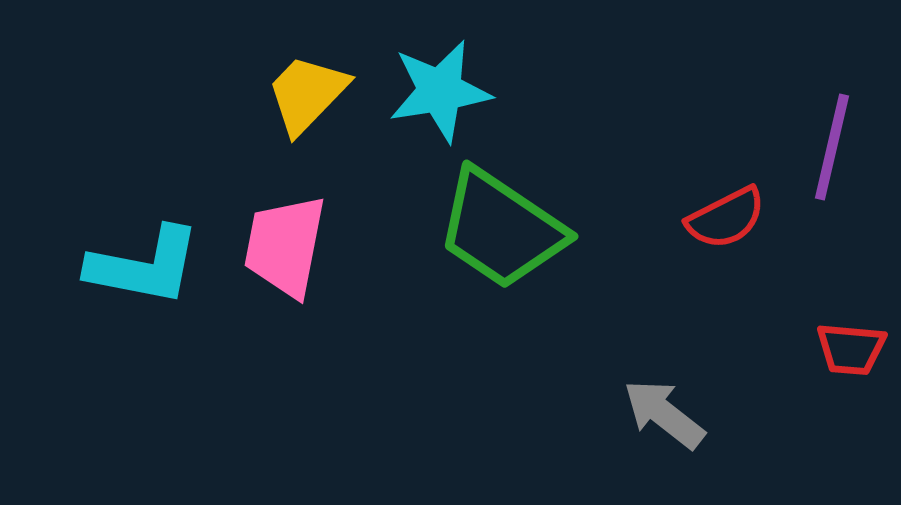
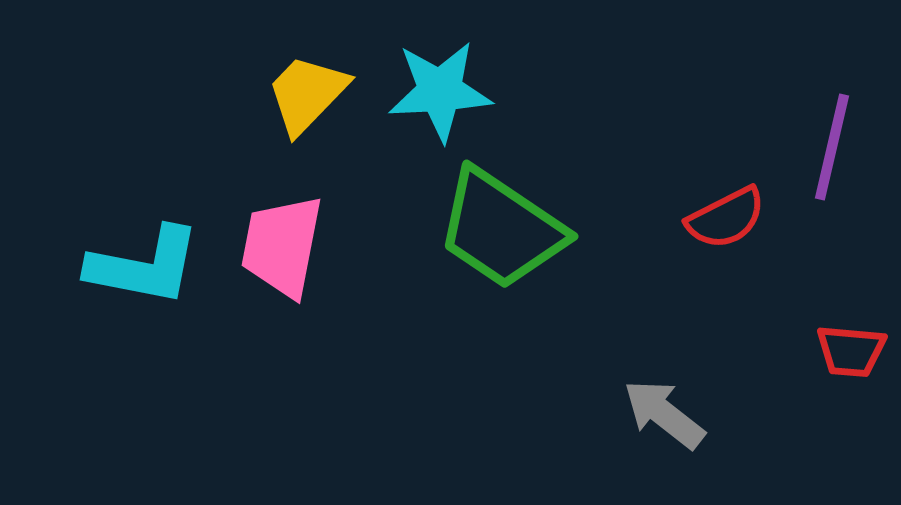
cyan star: rotated 6 degrees clockwise
pink trapezoid: moved 3 px left
red trapezoid: moved 2 px down
